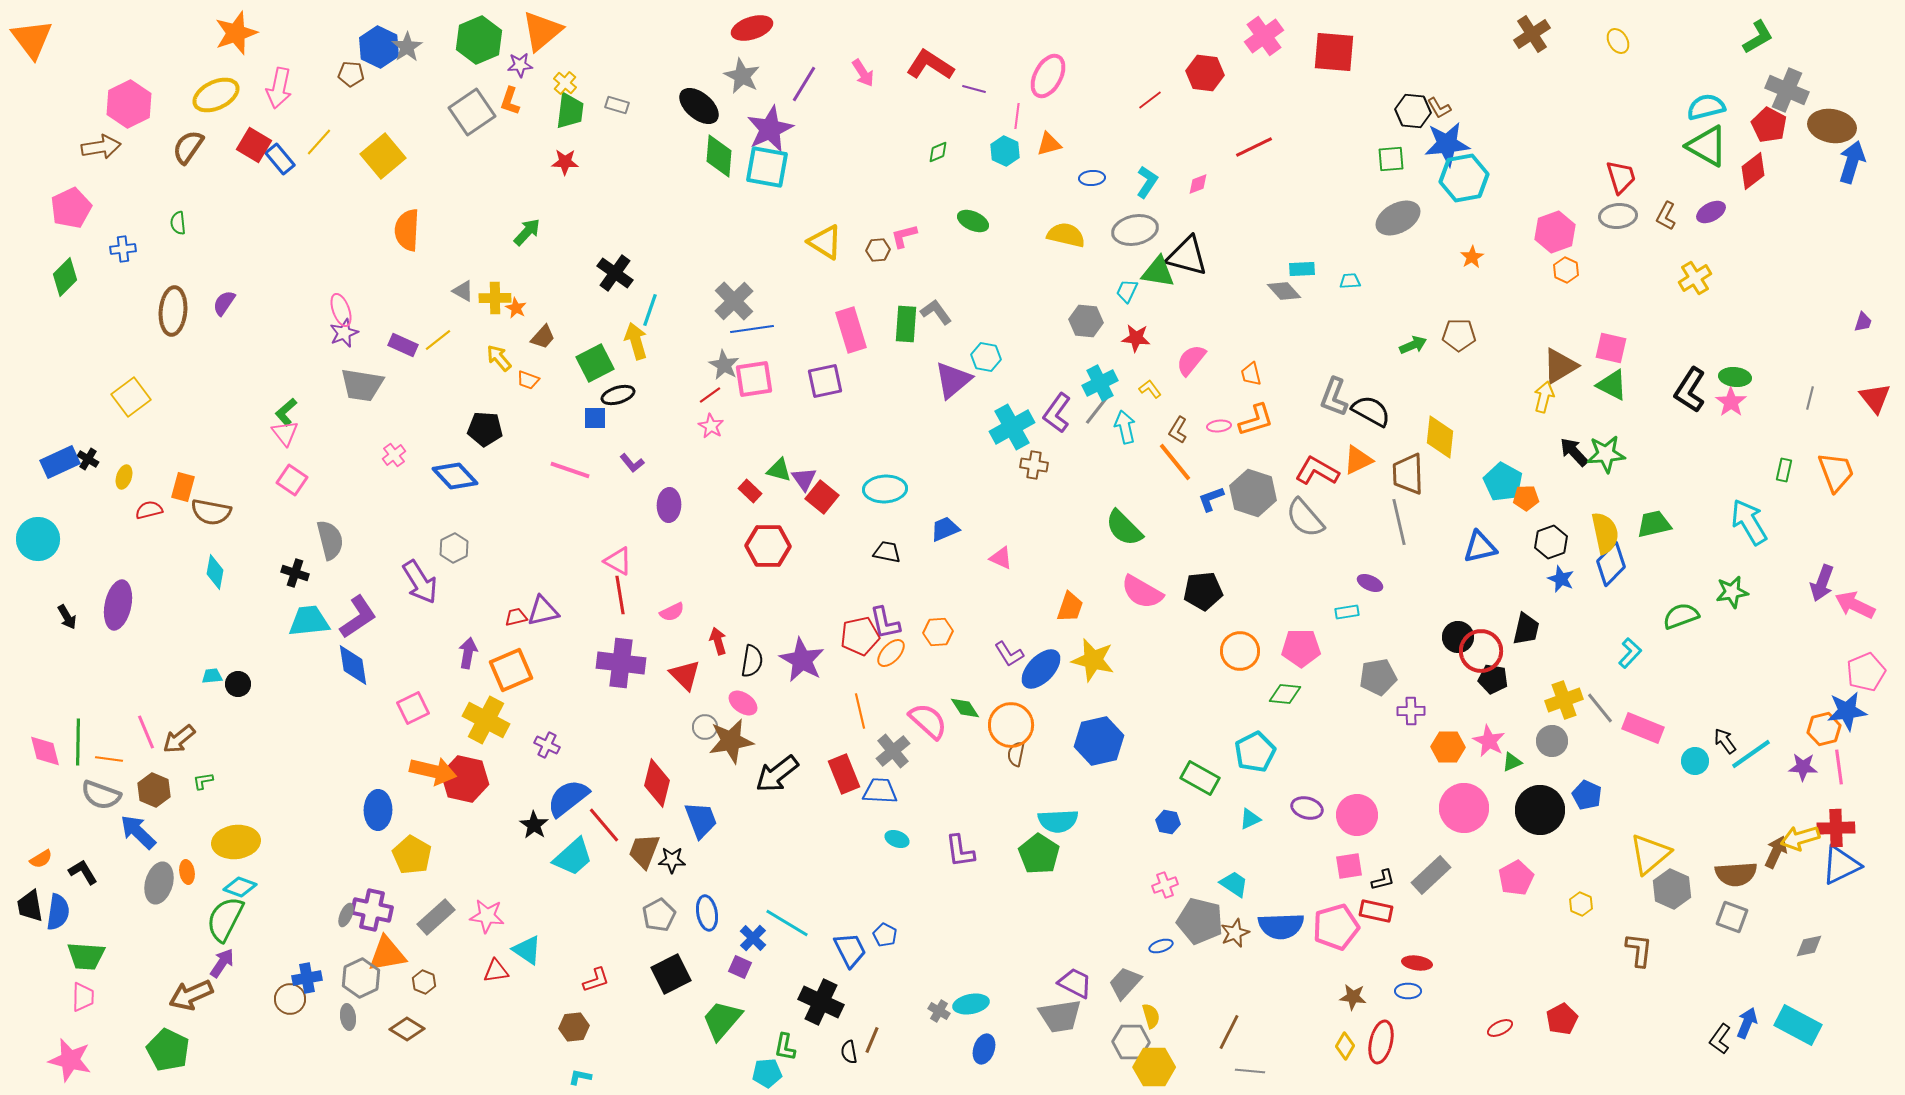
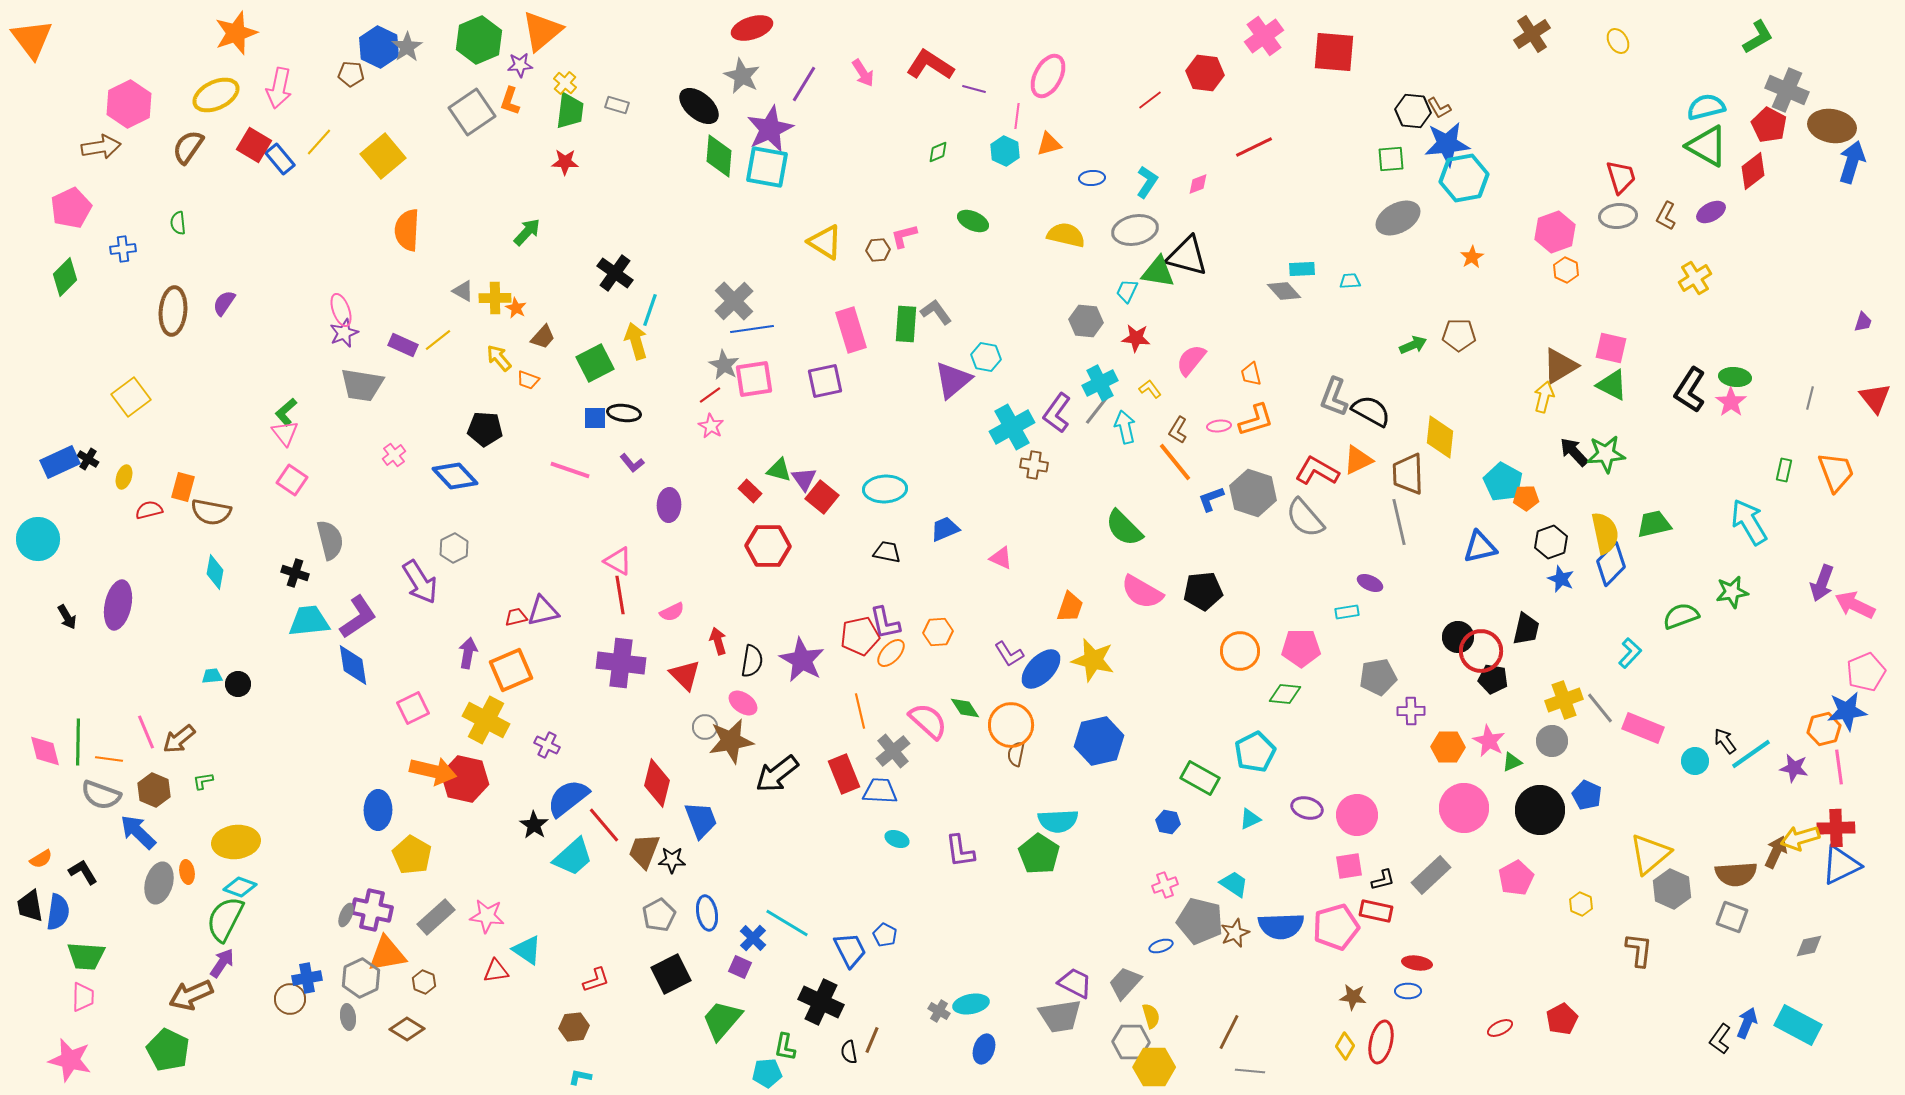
black ellipse at (618, 395): moved 6 px right, 18 px down; rotated 24 degrees clockwise
purple star at (1803, 767): moved 9 px left, 1 px down; rotated 8 degrees clockwise
